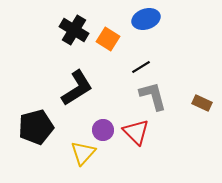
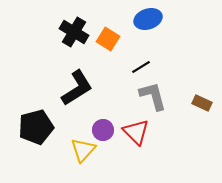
blue ellipse: moved 2 px right
black cross: moved 2 px down
yellow triangle: moved 3 px up
